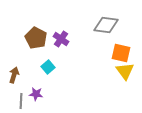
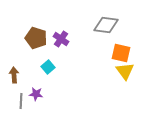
brown pentagon: rotated 10 degrees counterclockwise
brown arrow: rotated 21 degrees counterclockwise
